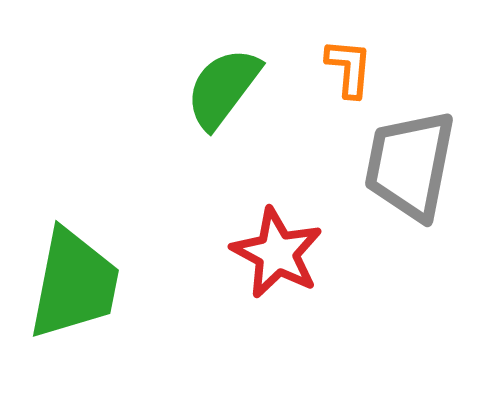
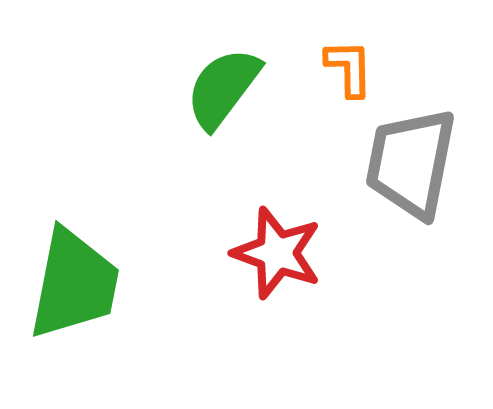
orange L-shape: rotated 6 degrees counterclockwise
gray trapezoid: moved 1 px right, 2 px up
red star: rotated 8 degrees counterclockwise
